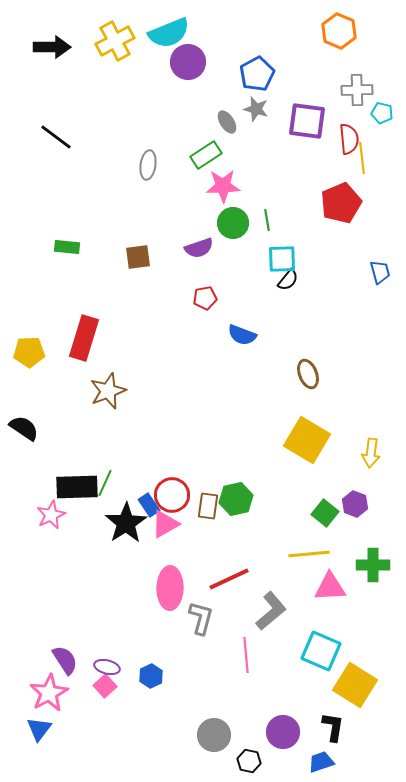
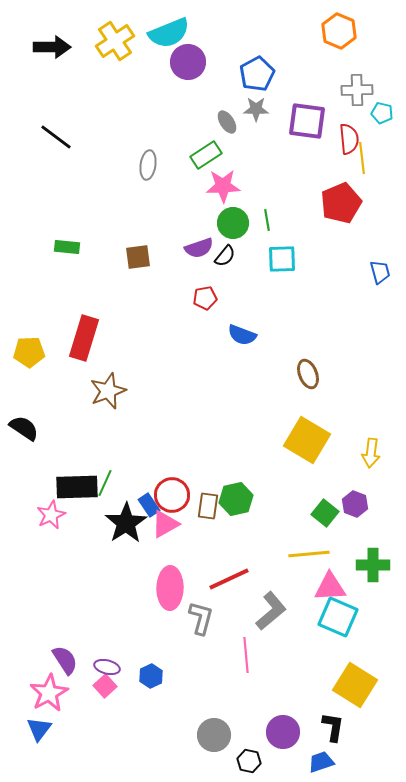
yellow cross at (115, 41): rotated 6 degrees counterclockwise
gray star at (256, 109): rotated 15 degrees counterclockwise
black semicircle at (288, 280): moved 63 px left, 24 px up
cyan square at (321, 651): moved 17 px right, 34 px up
